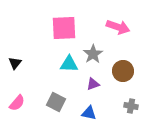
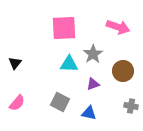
gray square: moved 4 px right
